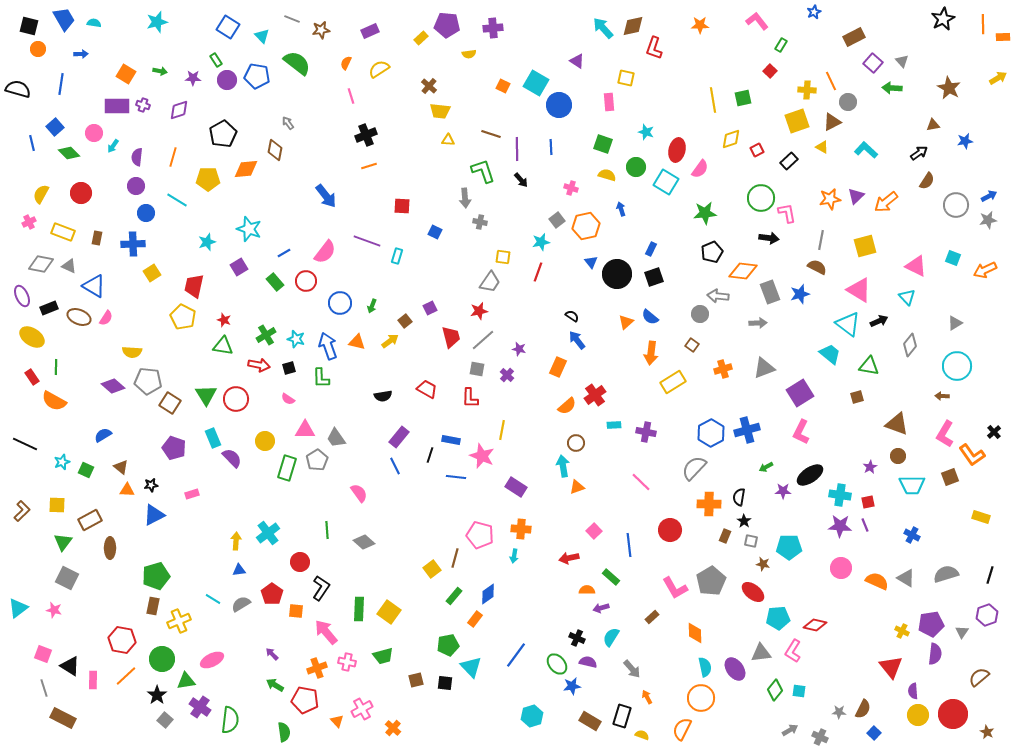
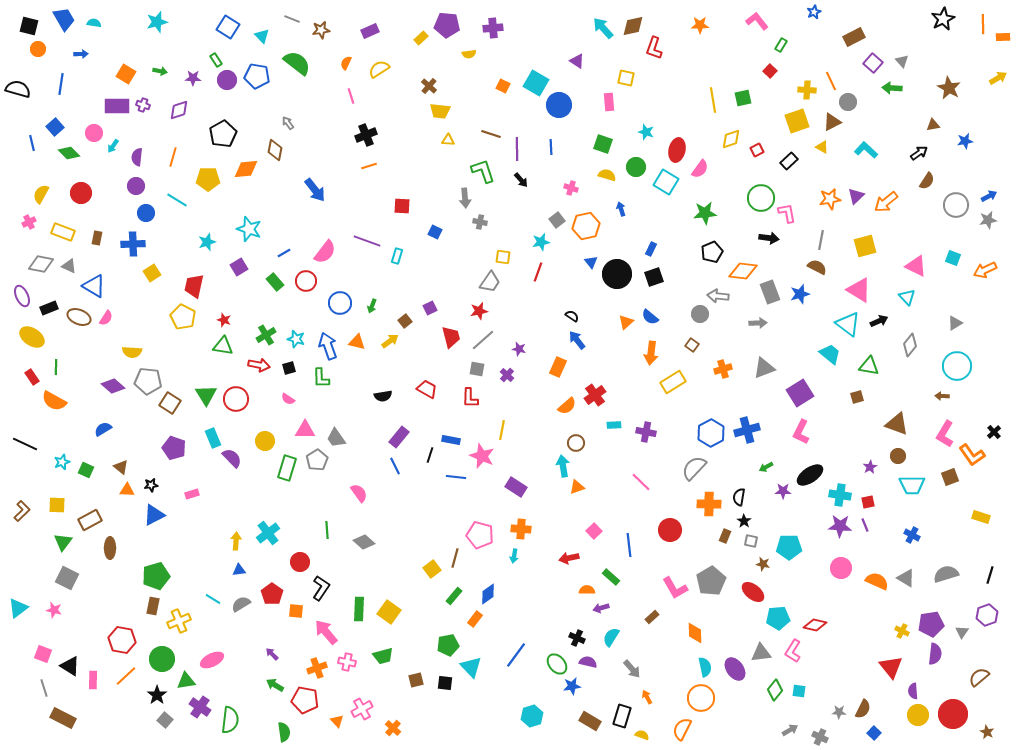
blue arrow at (326, 196): moved 11 px left, 6 px up
blue semicircle at (103, 435): moved 6 px up
